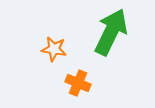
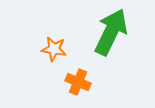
orange cross: moved 1 px up
